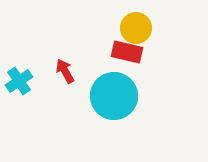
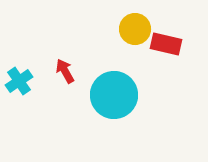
yellow circle: moved 1 px left, 1 px down
red rectangle: moved 39 px right, 8 px up
cyan circle: moved 1 px up
